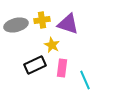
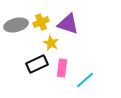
yellow cross: moved 1 px left, 2 px down; rotated 14 degrees counterclockwise
yellow star: moved 1 px left, 2 px up
black rectangle: moved 2 px right, 1 px up
cyan line: rotated 72 degrees clockwise
